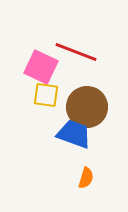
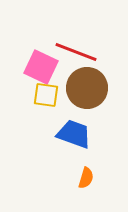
brown circle: moved 19 px up
